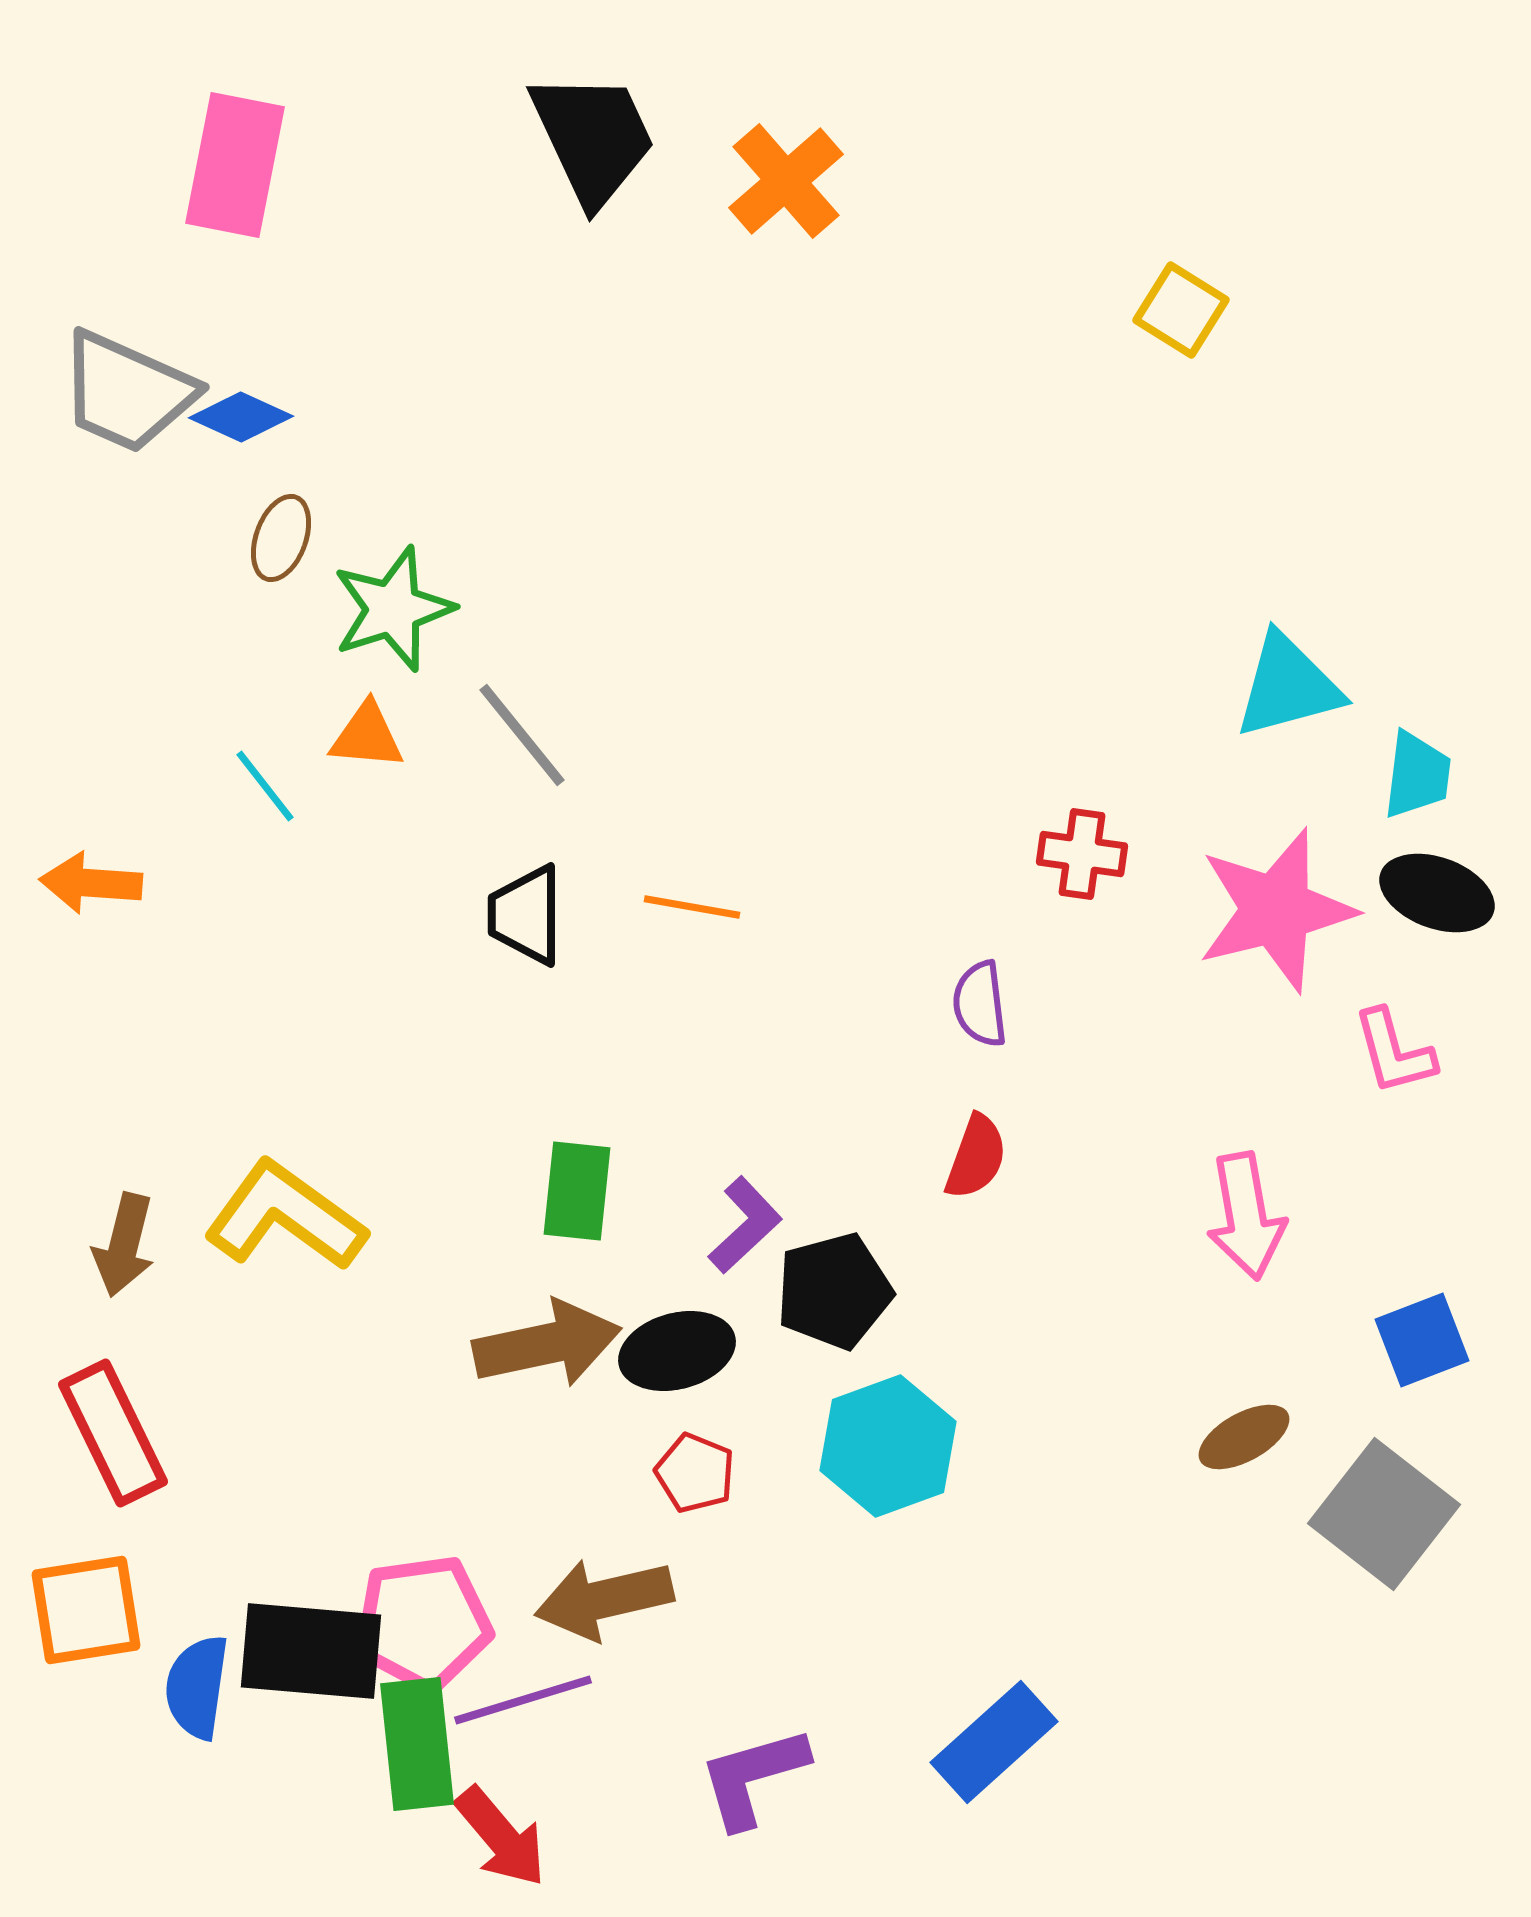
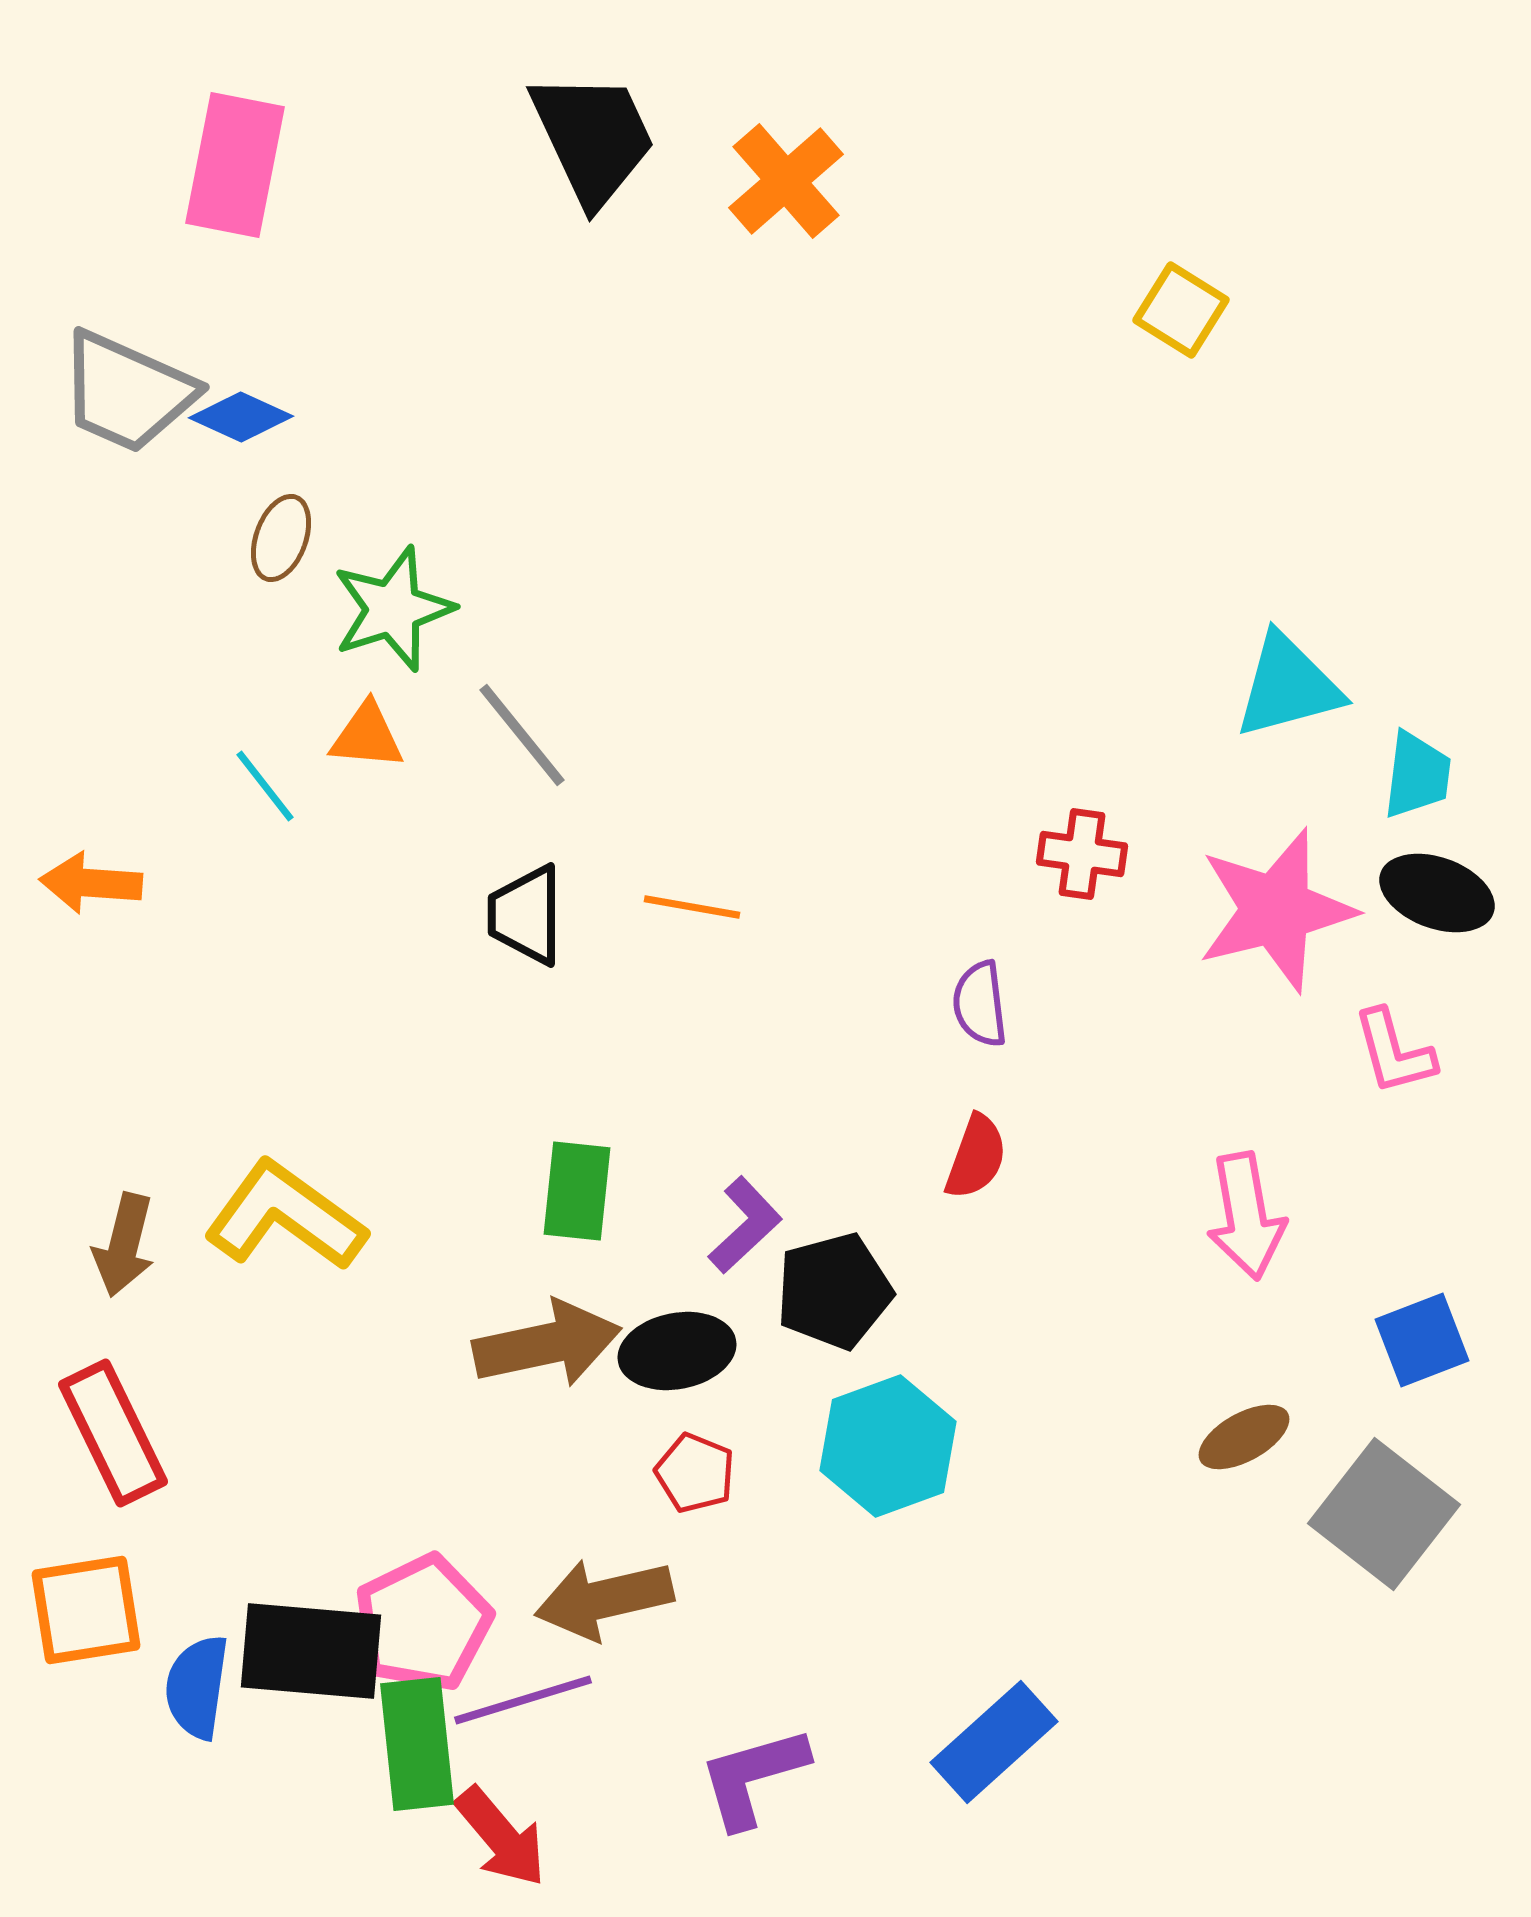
black ellipse at (677, 1351): rotated 4 degrees clockwise
pink pentagon at (423, 1623): rotated 18 degrees counterclockwise
